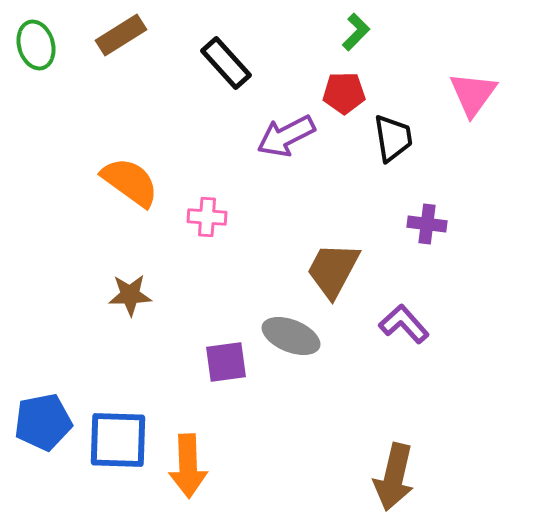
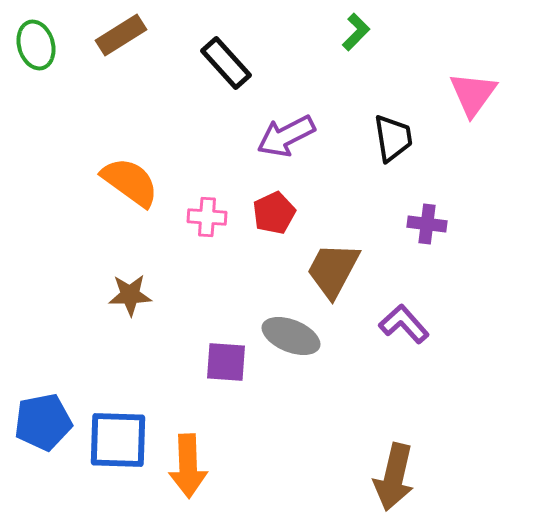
red pentagon: moved 70 px left, 120 px down; rotated 24 degrees counterclockwise
purple square: rotated 12 degrees clockwise
